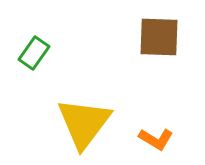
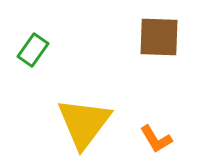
green rectangle: moved 1 px left, 3 px up
orange L-shape: rotated 28 degrees clockwise
